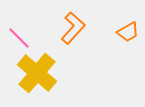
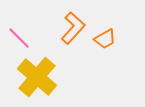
orange trapezoid: moved 23 px left, 7 px down
yellow cross: moved 4 px down
